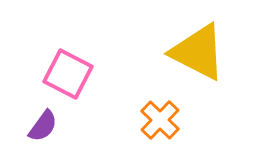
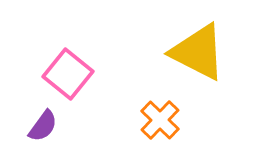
pink square: rotated 12 degrees clockwise
